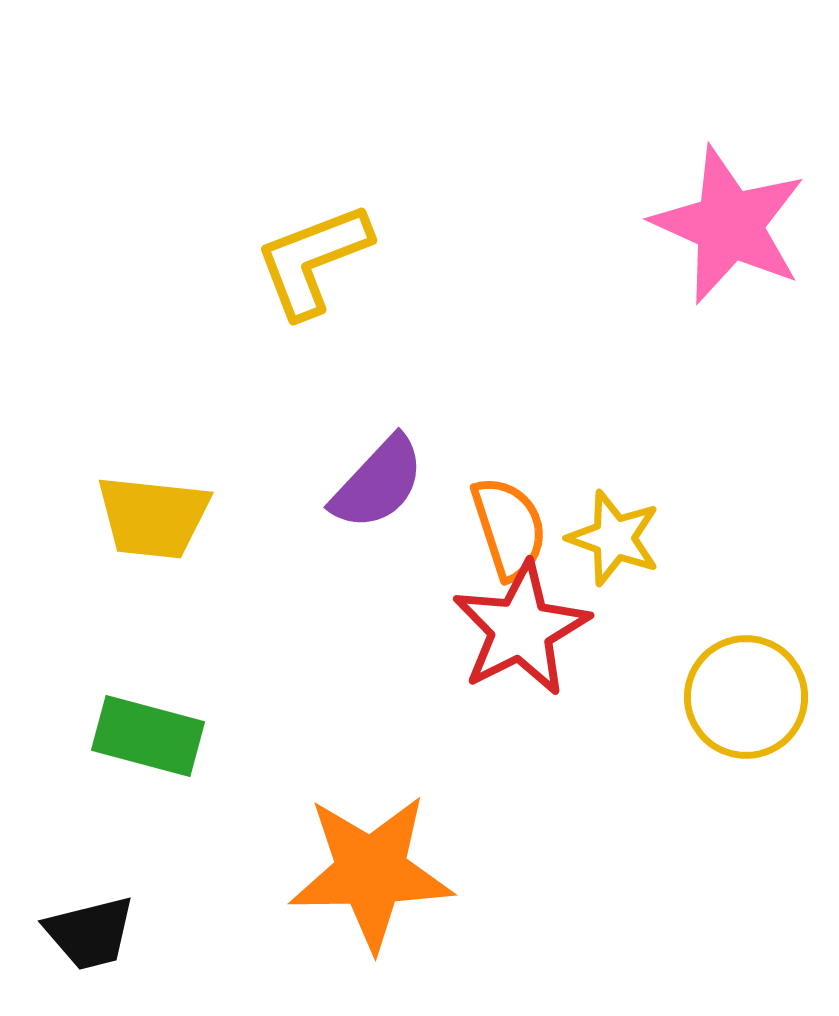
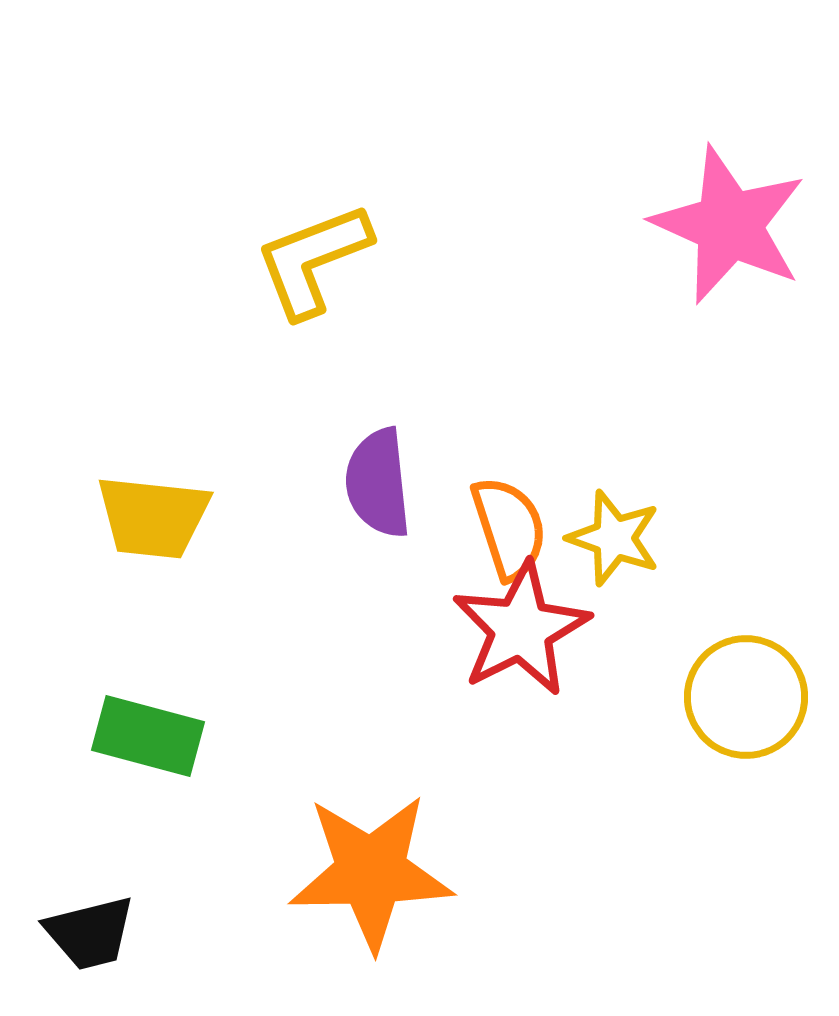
purple semicircle: rotated 131 degrees clockwise
